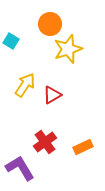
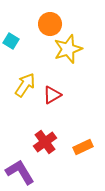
purple L-shape: moved 4 px down
